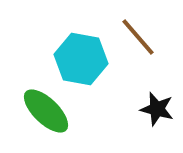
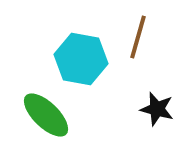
brown line: rotated 57 degrees clockwise
green ellipse: moved 4 px down
